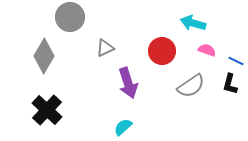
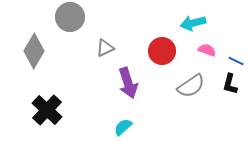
cyan arrow: rotated 30 degrees counterclockwise
gray diamond: moved 10 px left, 5 px up
